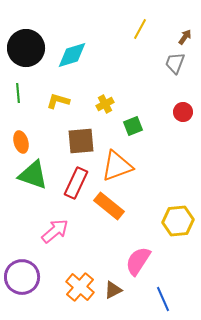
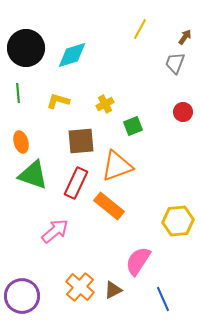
purple circle: moved 19 px down
